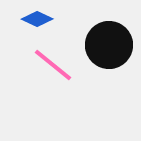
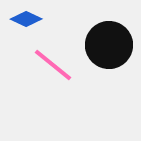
blue diamond: moved 11 px left
